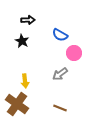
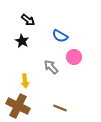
black arrow: rotated 40 degrees clockwise
blue semicircle: moved 1 px down
pink circle: moved 4 px down
gray arrow: moved 9 px left, 7 px up; rotated 84 degrees clockwise
brown cross: moved 1 px right, 2 px down; rotated 10 degrees counterclockwise
